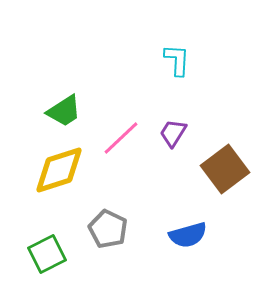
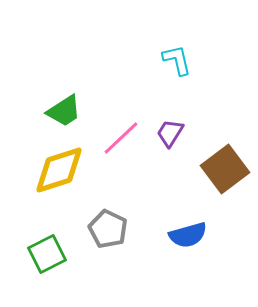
cyan L-shape: rotated 16 degrees counterclockwise
purple trapezoid: moved 3 px left
